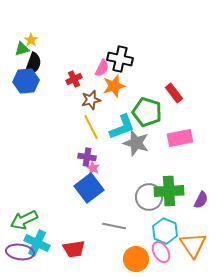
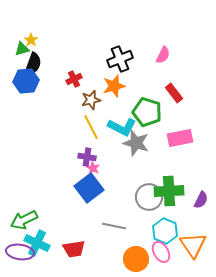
black cross: rotated 35 degrees counterclockwise
pink semicircle: moved 61 px right, 13 px up
cyan L-shape: rotated 48 degrees clockwise
